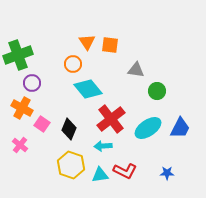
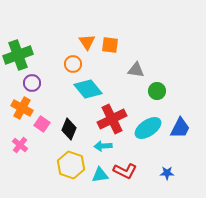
red cross: moved 1 px right; rotated 12 degrees clockwise
